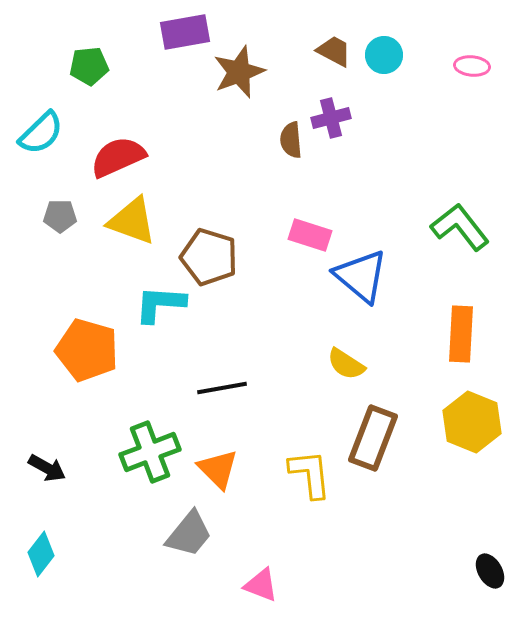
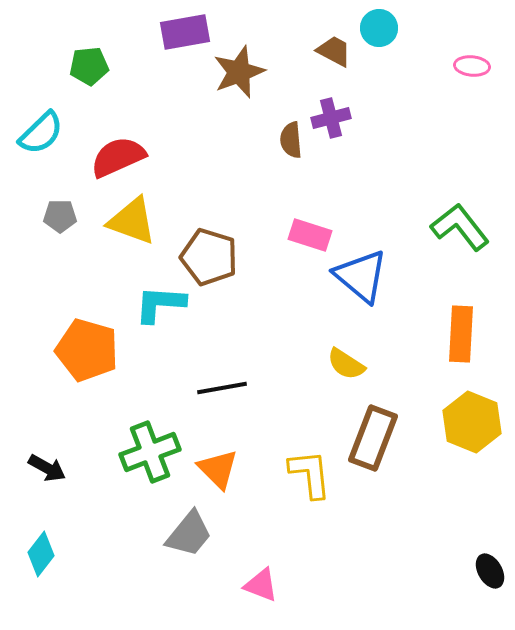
cyan circle: moved 5 px left, 27 px up
